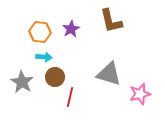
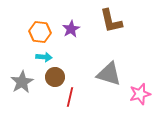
gray star: rotated 10 degrees clockwise
